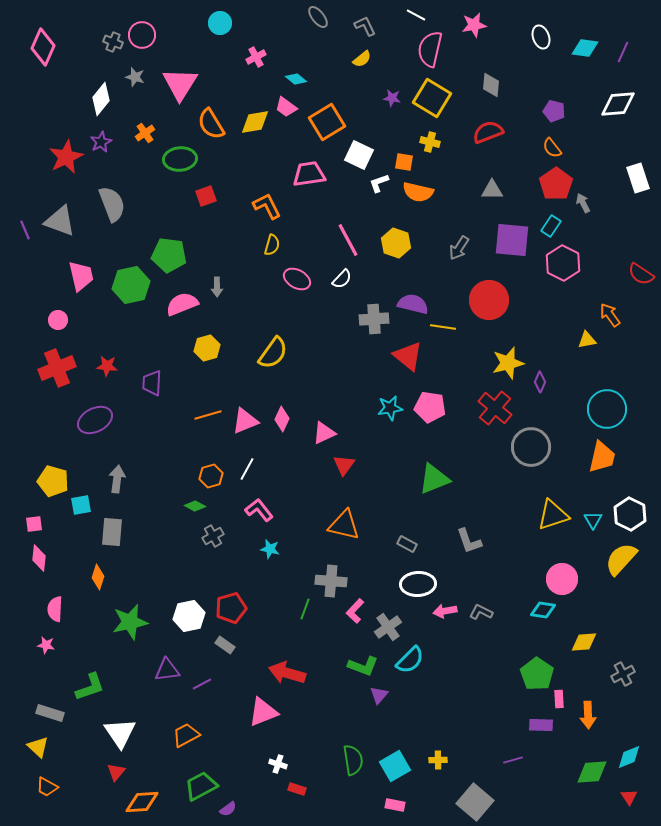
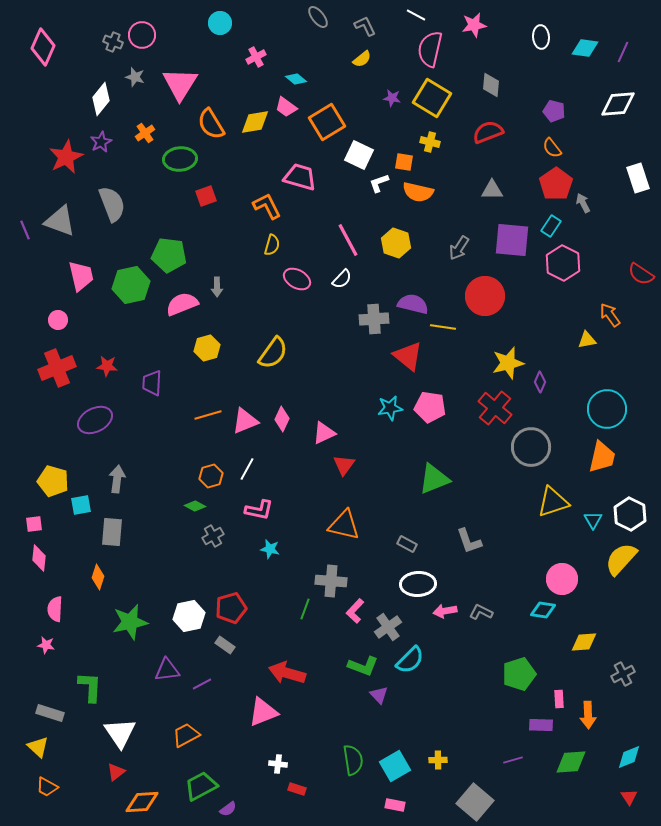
white ellipse at (541, 37): rotated 15 degrees clockwise
pink trapezoid at (309, 174): moved 9 px left, 3 px down; rotated 24 degrees clockwise
red circle at (489, 300): moved 4 px left, 4 px up
pink L-shape at (259, 510): rotated 140 degrees clockwise
yellow triangle at (553, 515): moved 13 px up
green pentagon at (537, 674): moved 18 px left; rotated 20 degrees clockwise
green L-shape at (90, 687): rotated 68 degrees counterclockwise
purple triangle at (379, 695): rotated 24 degrees counterclockwise
white cross at (278, 764): rotated 12 degrees counterclockwise
red triangle at (116, 772): rotated 12 degrees clockwise
green diamond at (592, 772): moved 21 px left, 10 px up
